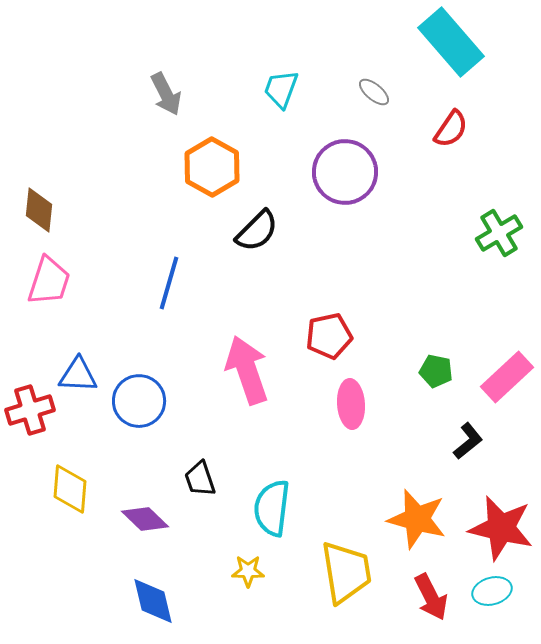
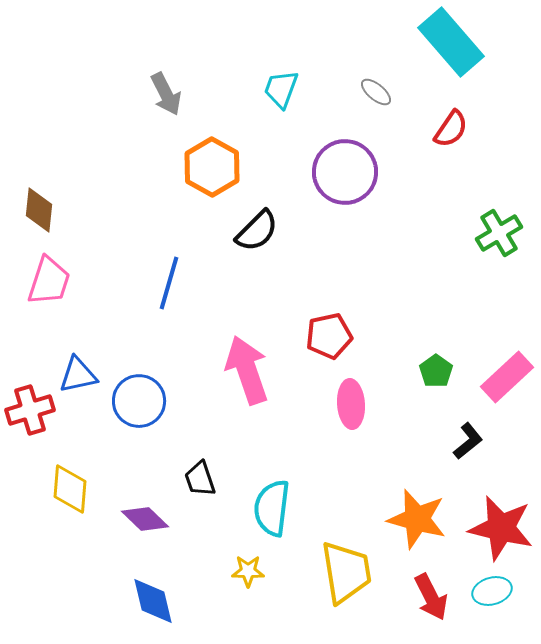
gray ellipse: moved 2 px right
green pentagon: rotated 24 degrees clockwise
blue triangle: rotated 15 degrees counterclockwise
